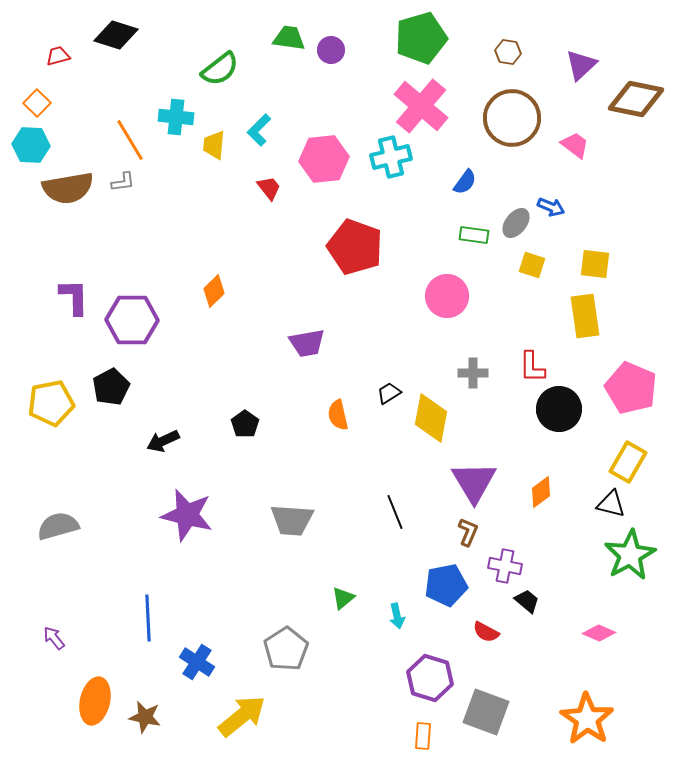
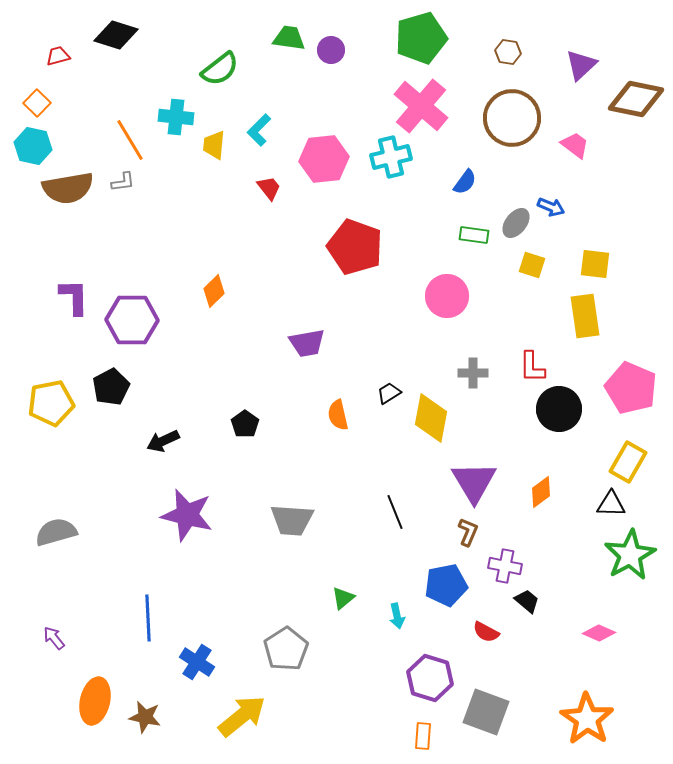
cyan hexagon at (31, 145): moved 2 px right, 1 px down; rotated 9 degrees clockwise
black triangle at (611, 504): rotated 12 degrees counterclockwise
gray semicircle at (58, 526): moved 2 px left, 6 px down
